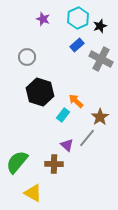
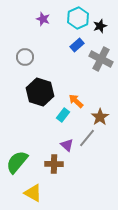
gray circle: moved 2 px left
